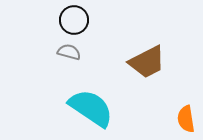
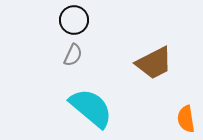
gray semicircle: moved 4 px right, 3 px down; rotated 100 degrees clockwise
brown trapezoid: moved 7 px right, 1 px down
cyan semicircle: rotated 6 degrees clockwise
